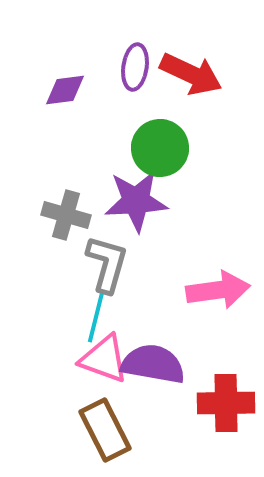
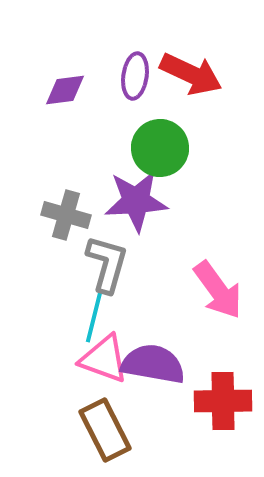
purple ellipse: moved 9 px down
pink arrow: rotated 62 degrees clockwise
cyan line: moved 2 px left
red cross: moved 3 px left, 2 px up
